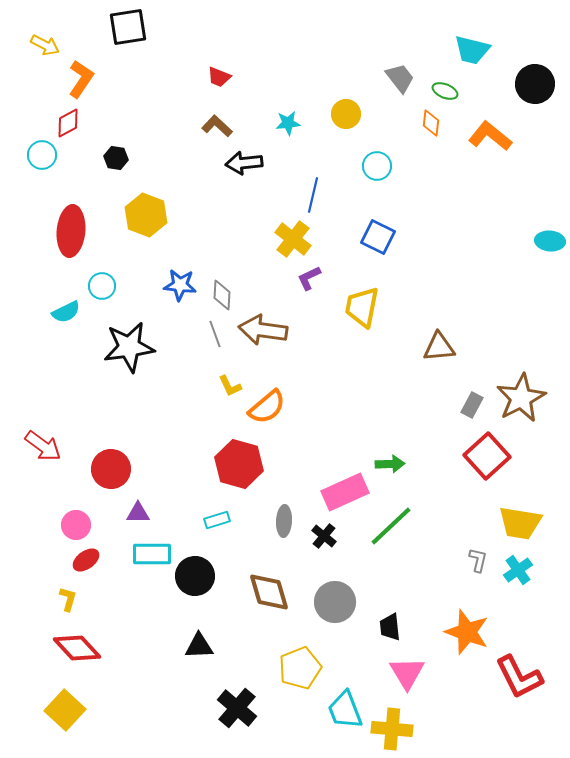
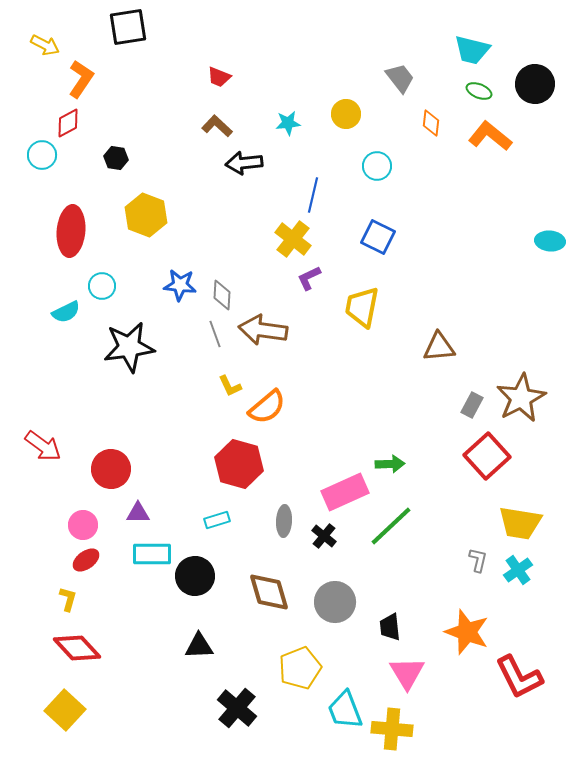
green ellipse at (445, 91): moved 34 px right
pink circle at (76, 525): moved 7 px right
